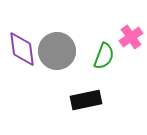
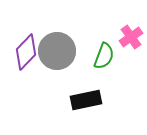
purple diamond: moved 4 px right, 3 px down; rotated 51 degrees clockwise
